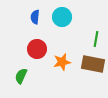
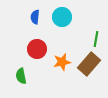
brown rectangle: moved 4 px left; rotated 60 degrees counterclockwise
green semicircle: rotated 35 degrees counterclockwise
